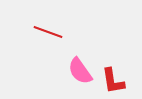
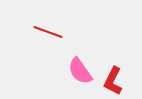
red L-shape: rotated 36 degrees clockwise
